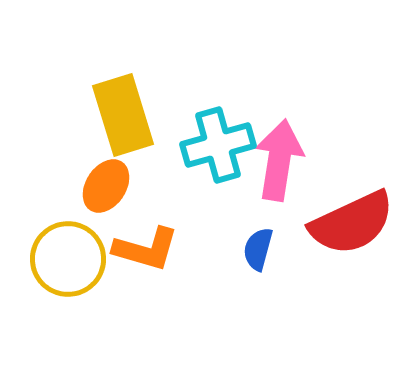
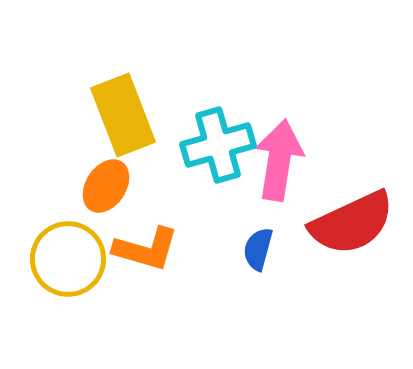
yellow rectangle: rotated 4 degrees counterclockwise
